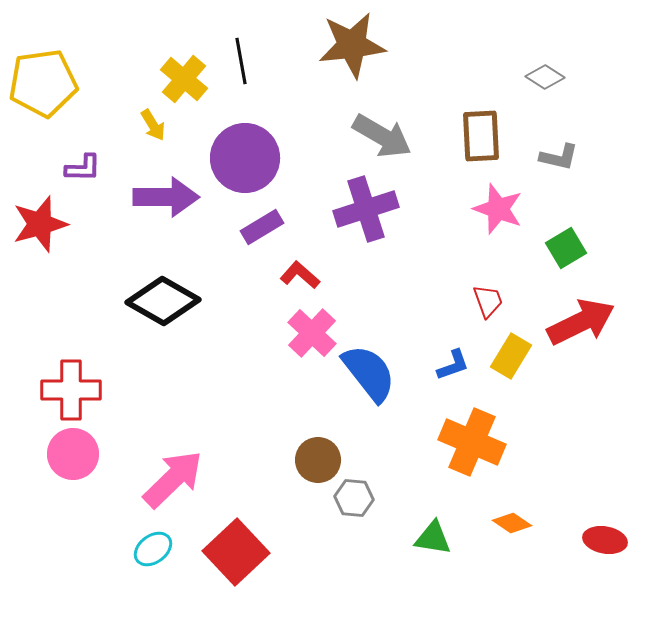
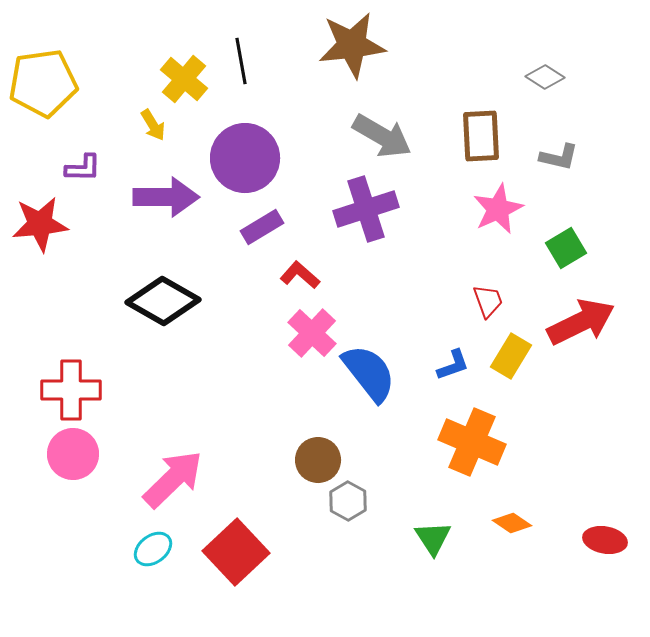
pink star: rotated 27 degrees clockwise
red star: rotated 10 degrees clockwise
gray hexagon: moved 6 px left, 3 px down; rotated 24 degrees clockwise
green triangle: rotated 48 degrees clockwise
